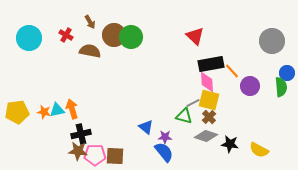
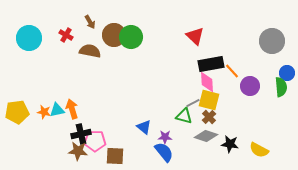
blue triangle: moved 2 px left
pink pentagon: moved 14 px up
